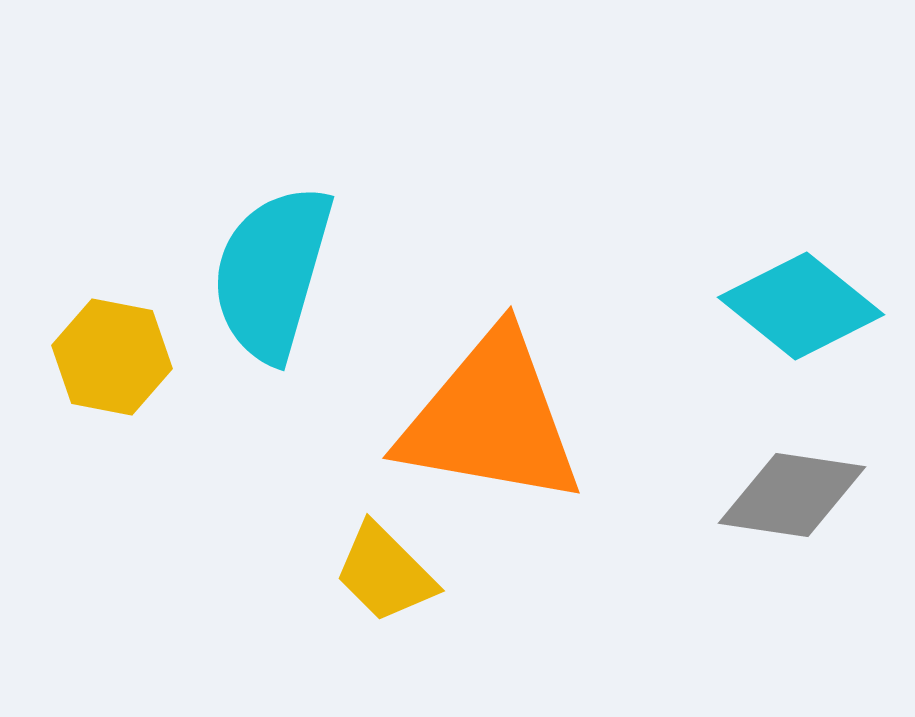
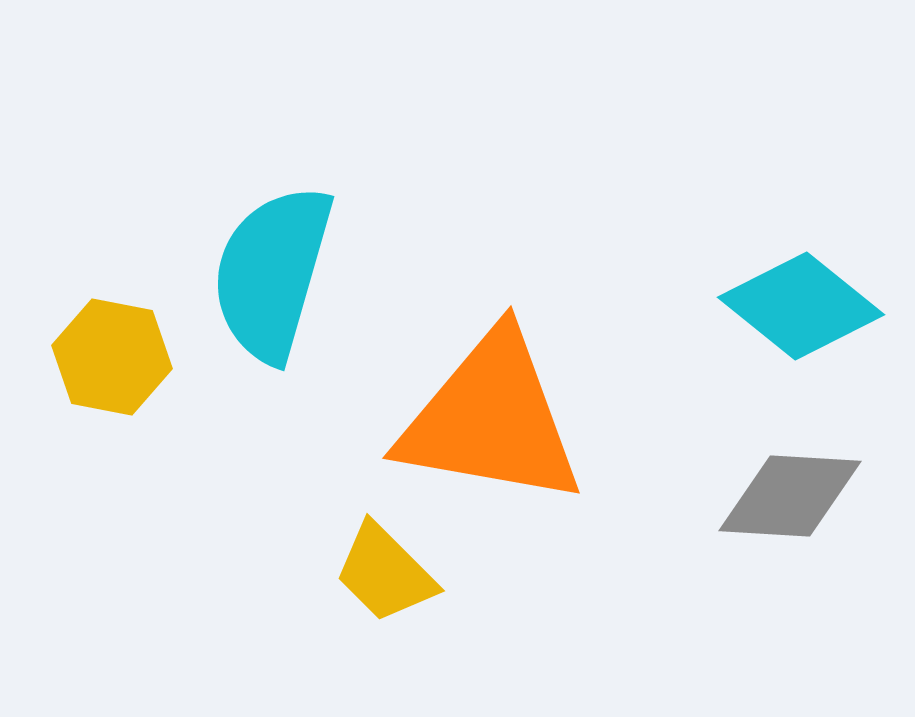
gray diamond: moved 2 px left, 1 px down; rotated 5 degrees counterclockwise
